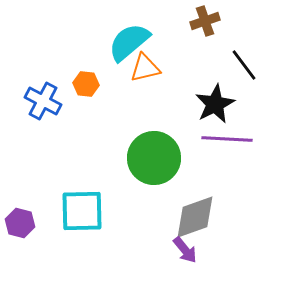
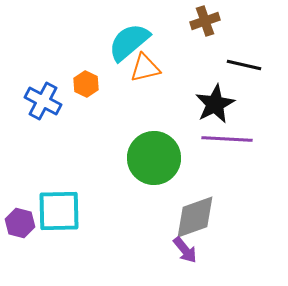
black line: rotated 40 degrees counterclockwise
orange hexagon: rotated 20 degrees clockwise
cyan square: moved 23 px left
